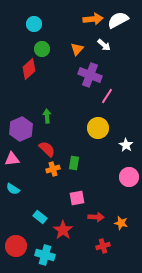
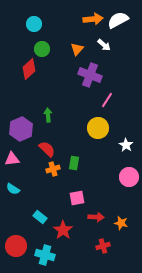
pink line: moved 4 px down
green arrow: moved 1 px right, 1 px up
